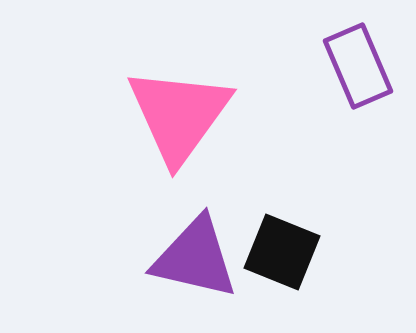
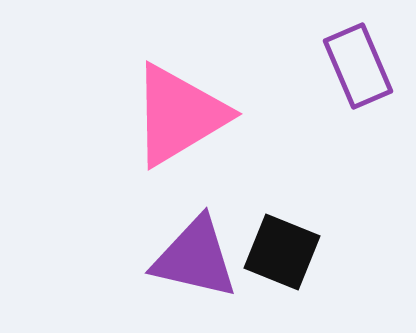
pink triangle: rotated 23 degrees clockwise
